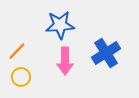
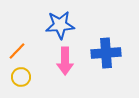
blue cross: rotated 28 degrees clockwise
